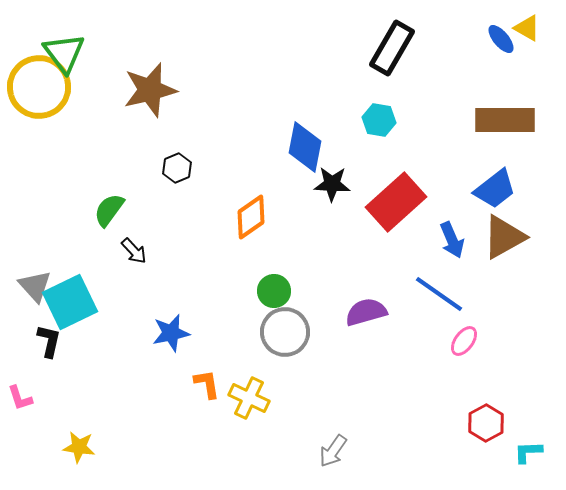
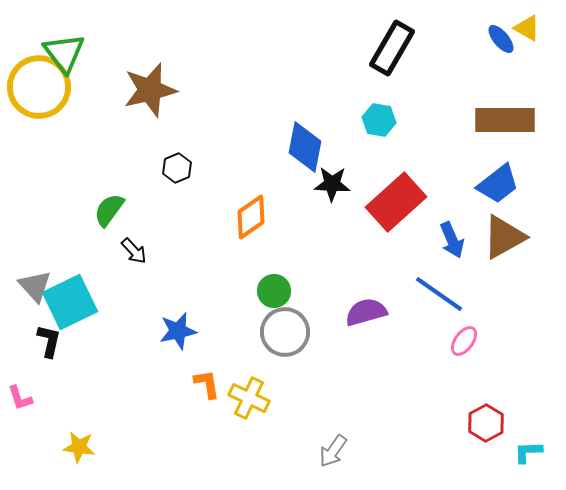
blue trapezoid: moved 3 px right, 5 px up
blue star: moved 7 px right, 2 px up
